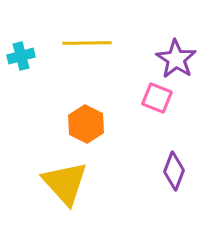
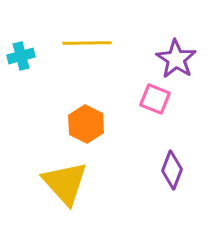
pink square: moved 2 px left, 1 px down
purple diamond: moved 2 px left, 1 px up
